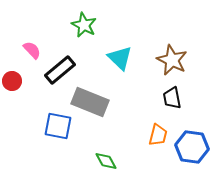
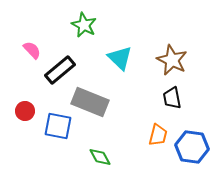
red circle: moved 13 px right, 30 px down
green diamond: moved 6 px left, 4 px up
